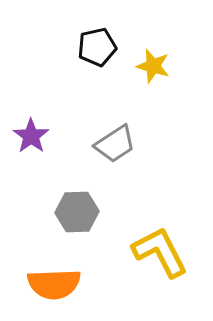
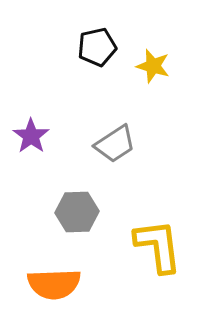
yellow L-shape: moved 2 px left, 6 px up; rotated 20 degrees clockwise
